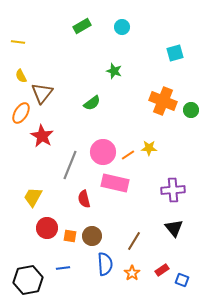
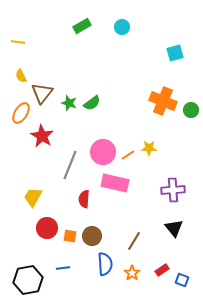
green star: moved 45 px left, 32 px down
red semicircle: rotated 18 degrees clockwise
